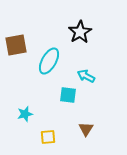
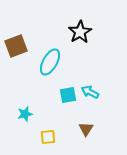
brown square: moved 1 px down; rotated 10 degrees counterclockwise
cyan ellipse: moved 1 px right, 1 px down
cyan arrow: moved 4 px right, 16 px down
cyan square: rotated 18 degrees counterclockwise
